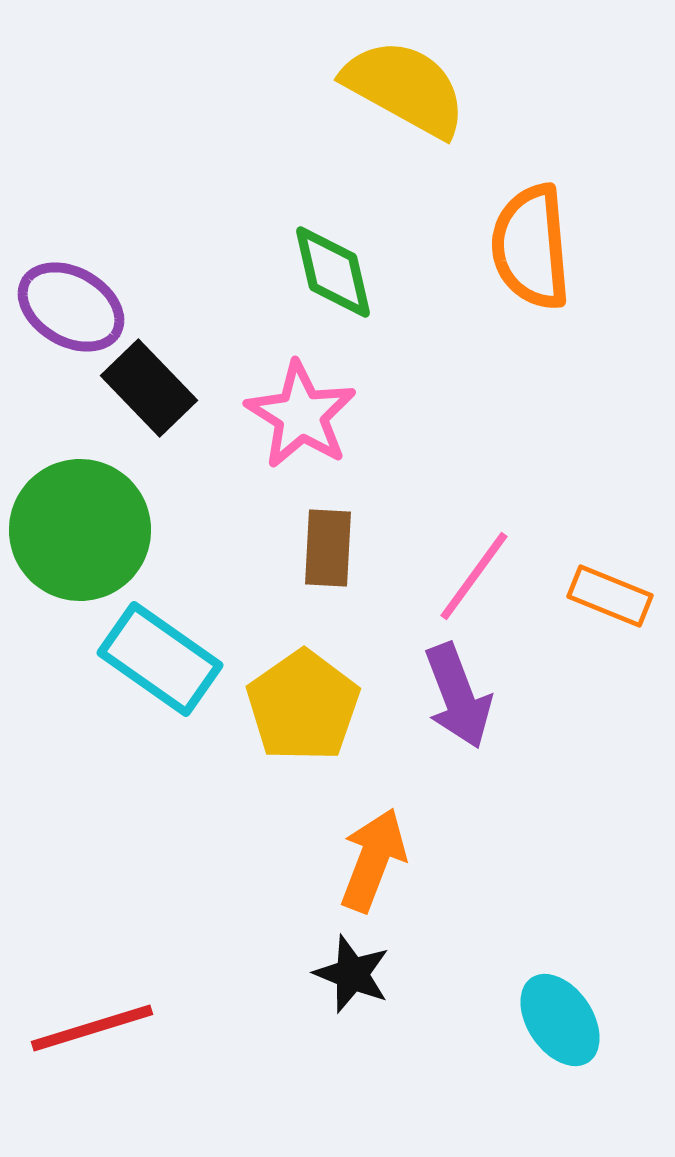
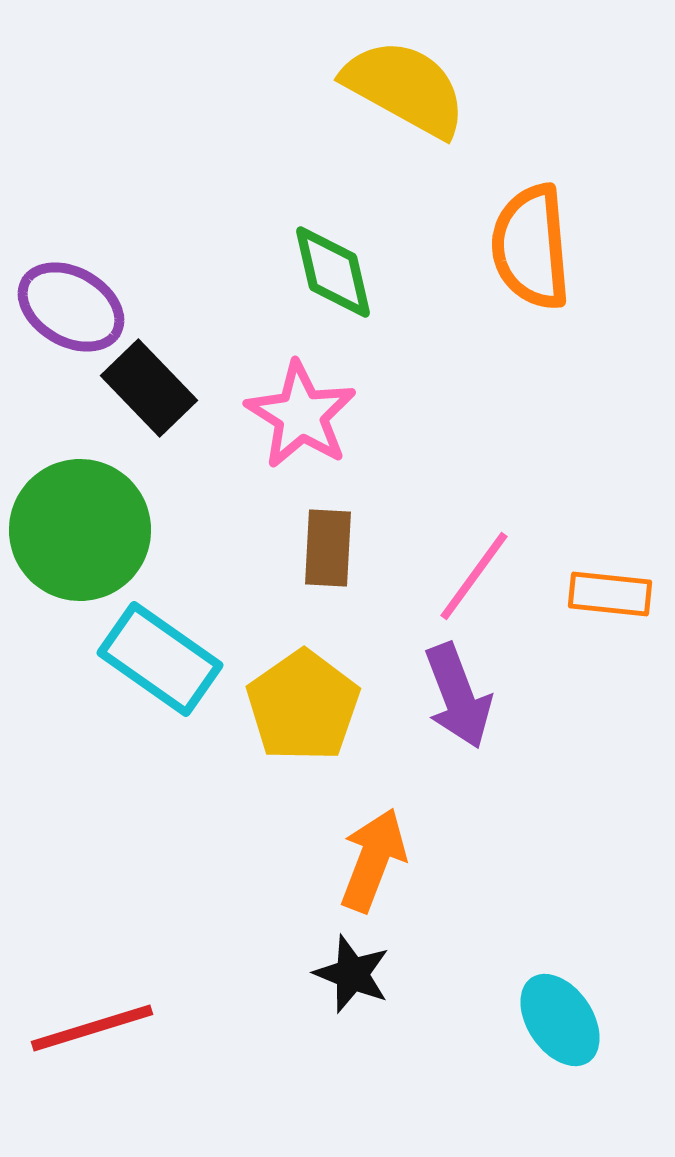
orange rectangle: moved 2 px up; rotated 16 degrees counterclockwise
